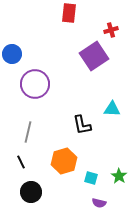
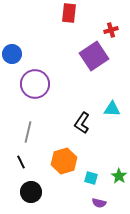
black L-shape: moved 2 px up; rotated 45 degrees clockwise
